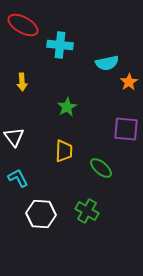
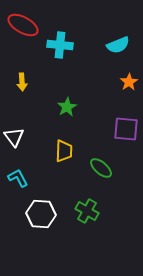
cyan semicircle: moved 11 px right, 18 px up; rotated 10 degrees counterclockwise
